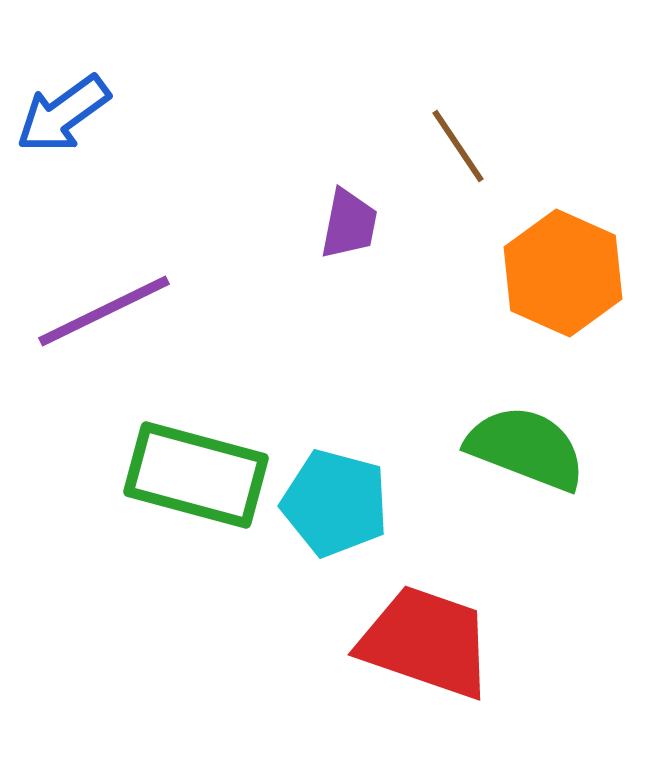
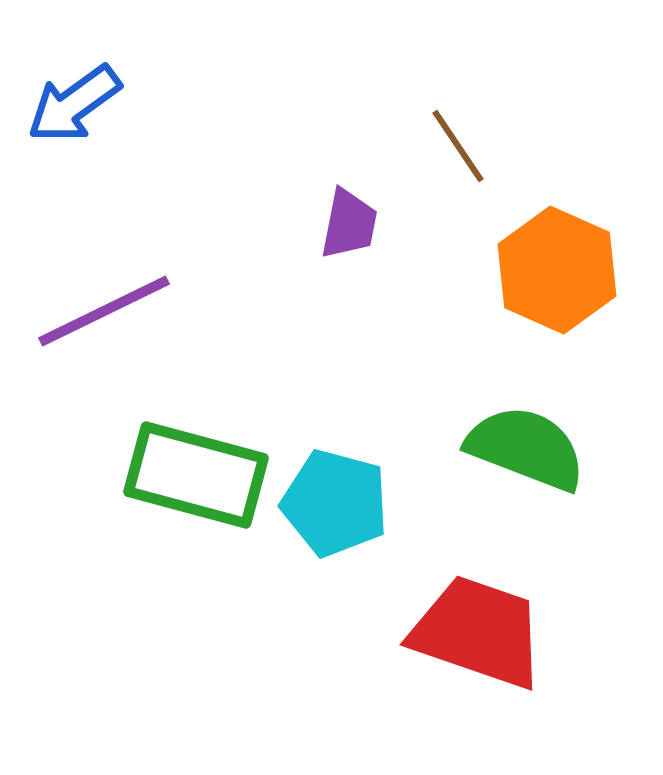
blue arrow: moved 11 px right, 10 px up
orange hexagon: moved 6 px left, 3 px up
red trapezoid: moved 52 px right, 10 px up
